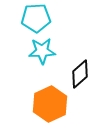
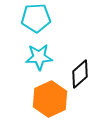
cyan star: moved 3 px left, 6 px down
orange hexagon: moved 5 px up
